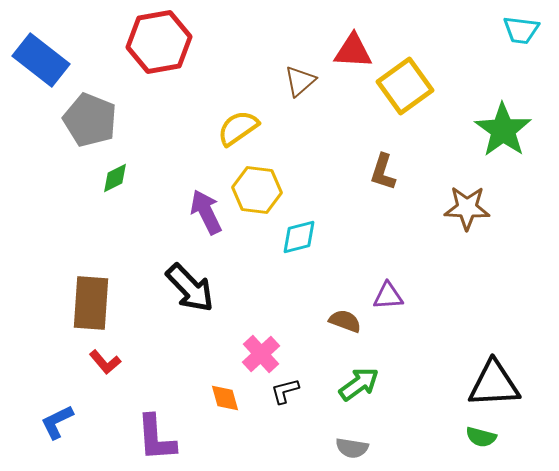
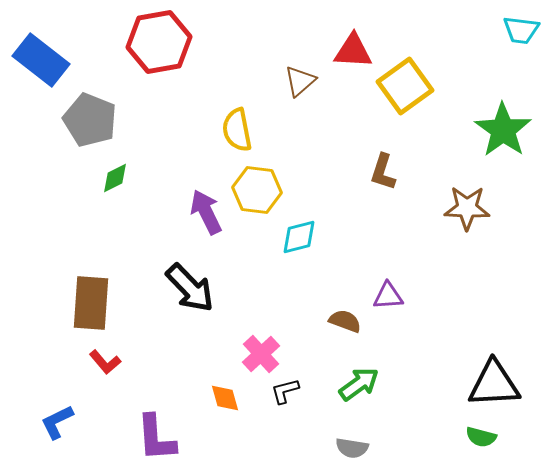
yellow semicircle: moved 1 px left, 2 px down; rotated 66 degrees counterclockwise
